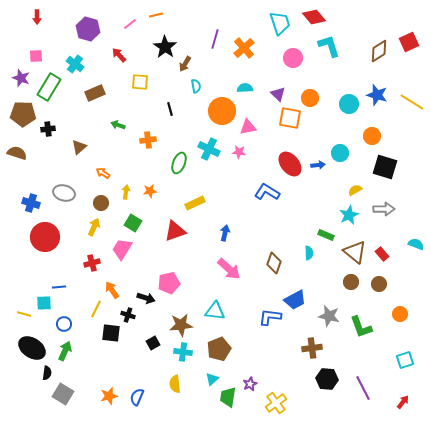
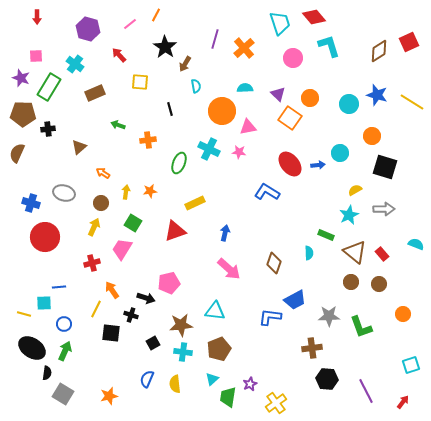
orange line at (156, 15): rotated 48 degrees counterclockwise
orange square at (290, 118): rotated 25 degrees clockwise
brown semicircle at (17, 153): rotated 84 degrees counterclockwise
orange circle at (400, 314): moved 3 px right
black cross at (128, 315): moved 3 px right
gray star at (329, 316): rotated 15 degrees counterclockwise
cyan square at (405, 360): moved 6 px right, 5 px down
purple line at (363, 388): moved 3 px right, 3 px down
blue semicircle at (137, 397): moved 10 px right, 18 px up
